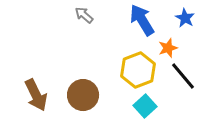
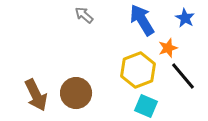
brown circle: moved 7 px left, 2 px up
cyan square: moved 1 px right; rotated 25 degrees counterclockwise
